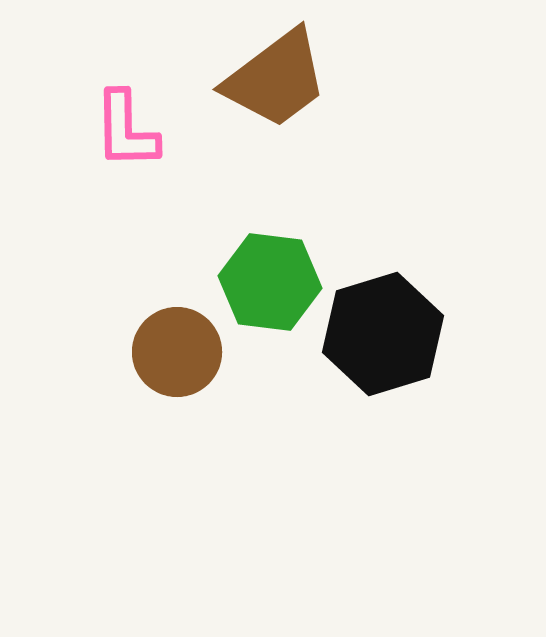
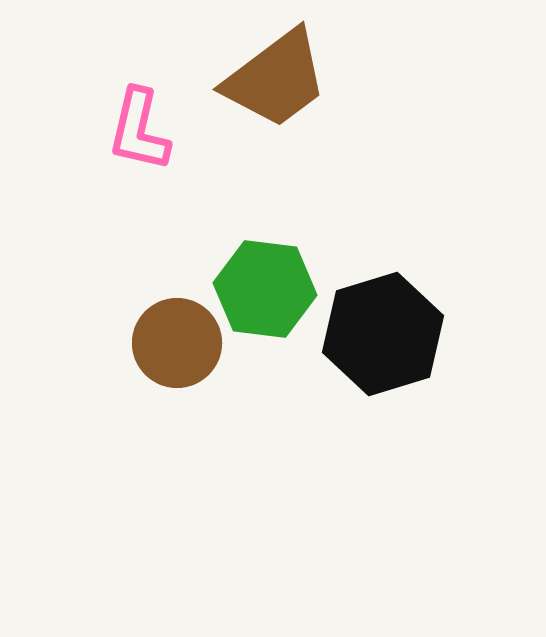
pink L-shape: moved 13 px right; rotated 14 degrees clockwise
green hexagon: moved 5 px left, 7 px down
brown circle: moved 9 px up
